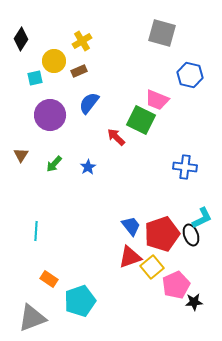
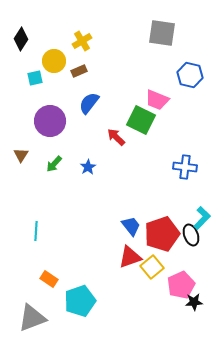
gray square: rotated 8 degrees counterclockwise
purple circle: moved 6 px down
cyan L-shape: rotated 20 degrees counterclockwise
pink pentagon: moved 5 px right
